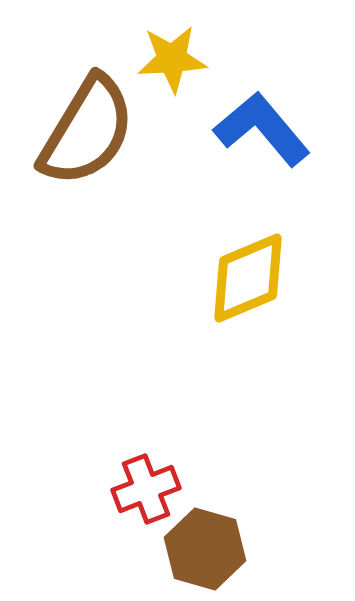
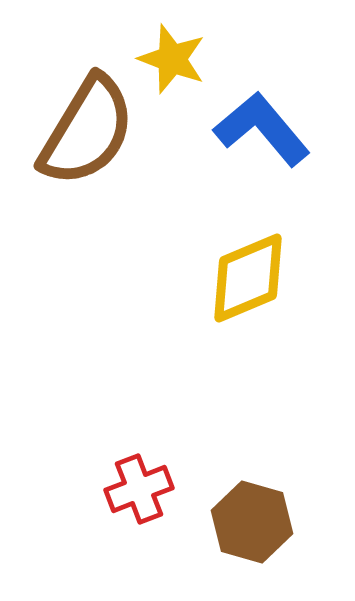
yellow star: rotated 24 degrees clockwise
red cross: moved 7 px left
brown hexagon: moved 47 px right, 27 px up
